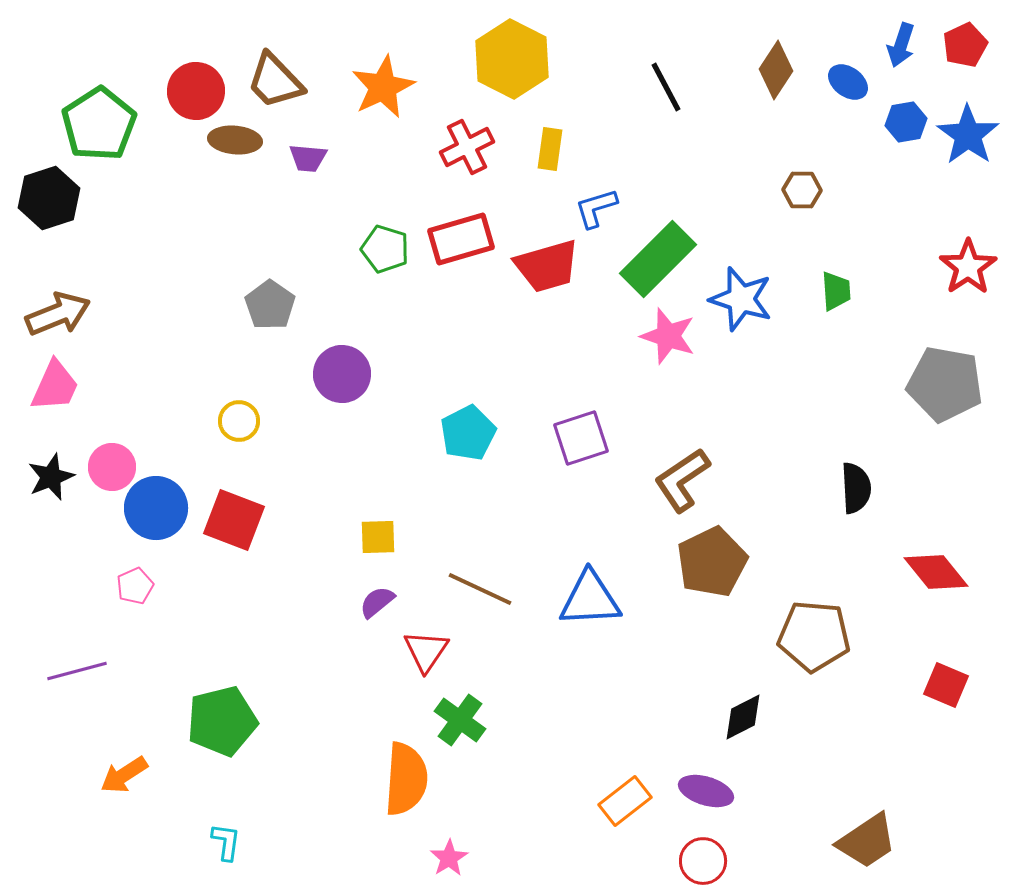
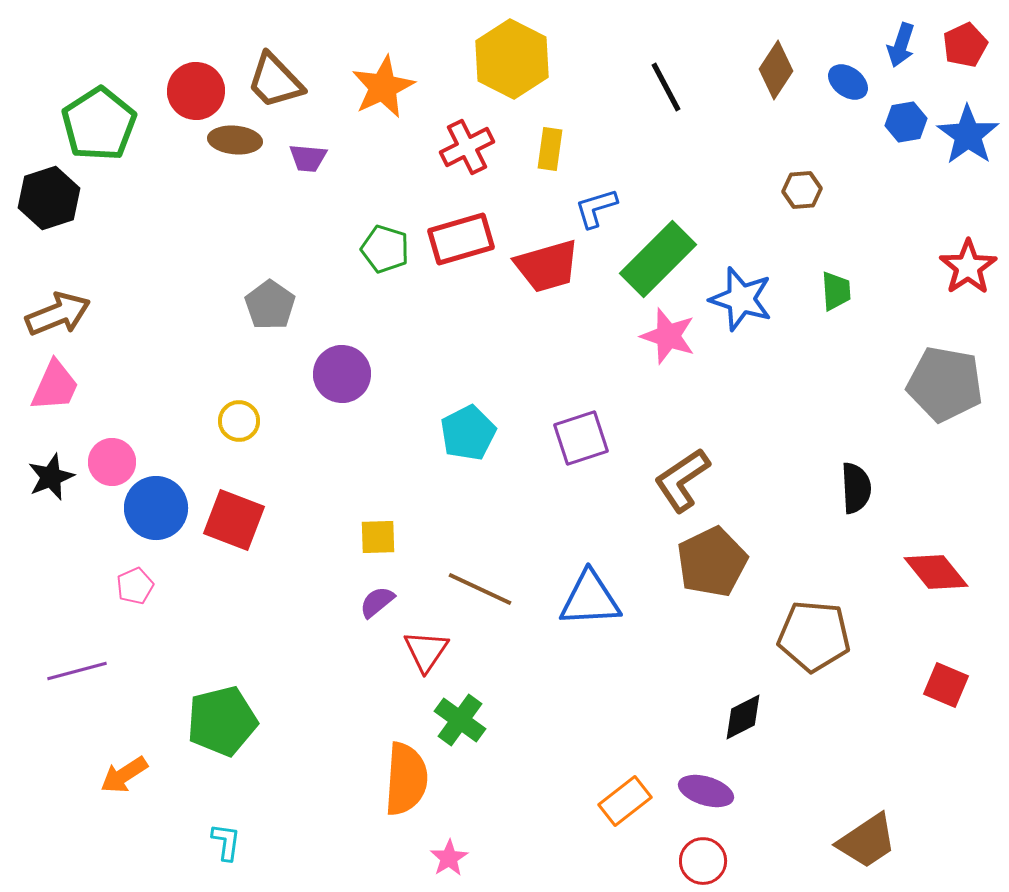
brown hexagon at (802, 190): rotated 6 degrees counterclockwise
pink circle at (112, 467): moved 5 px up
